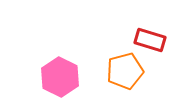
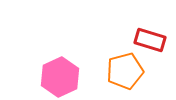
pink hexagon: rotated 9 degrees clockwise
